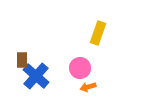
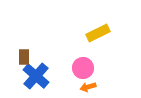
yellow rectangle: rotated 45 degrees clockwise
brown rectangle: moved 2 px right, 3 px up
pink circle: moved 3 px right
